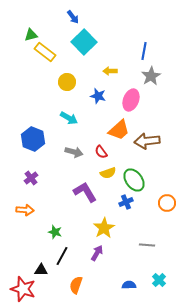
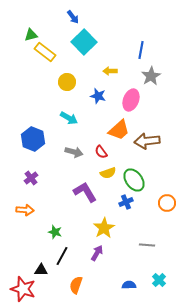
blue line: moved 3 px left, 1 px up
